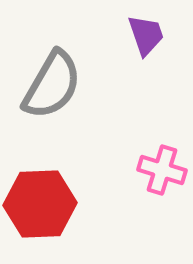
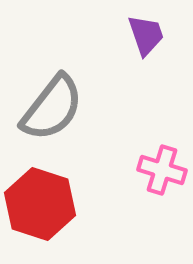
gray semicircle: moved 23 px down; rotated 8 degrees clockwise
red hexagon: rotated 20 degrees clockwise
